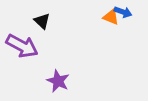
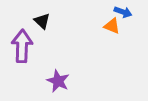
orange triangle: moved 1 px right, 9 px down
purple arrow: rotated 116 degrees counterclockwise
